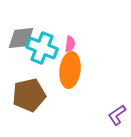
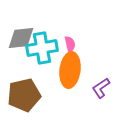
pink semicircle: rotated 21 degrees counterclockwise
cyan cross: rotated 32 degrees counterclockwise
brown pentagon: moved 5 px left
purple L-shape: moved 16 px left, 27 px up
